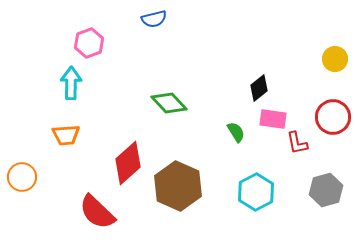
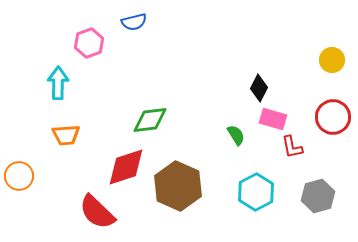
blue semicircle: moved 20 px left, 3 px down
yellow circle: moved 3 px left, 1 px down
cyan arrow: moved 13 px left
black diamond: rotated 24 degrees counterclockwise
green diamond: moved 19 px left, 17 px down; rotated 54 degrees counterclockwise
pink rectangle: rotated 8 degrees clockwise
green semicircle: moved 3 px down
red L-shape: moved 5 px left, 4 px down
red diamond: moved 2 px left, 4 px down; rotated 24 degrees clockwise
orange circle: moved 3 px left, 1 px up
gray hexagon: moved 8 px left, 6 px down
